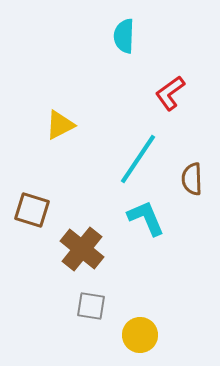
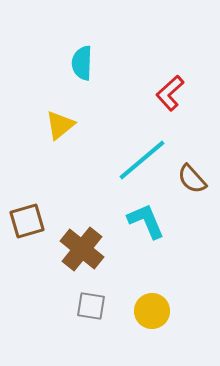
cyan semicircle: moved 42 px left, 27 px down
red L-shape: rotated 6 degrees counterclockwise
yellow triangle: rotated 12 degrees counterclockwise
cyan line: moved 4 px right, 1 px down; rotated 16 degrees clockwise
brown semicircle: rotated 40 degrees counterclockwise
brown square: moved 5 px left, 11 px down; rotated 33 degrees counterclockwise
cyan L-shape: moved 3 px down
yellow circle: moved 12 px right, 24 px up
